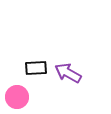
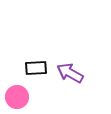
purple arrow: moved 2 px right
